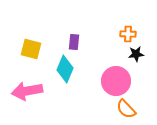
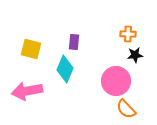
black star: moved 1 px left, 1 px down
